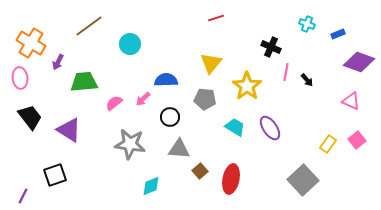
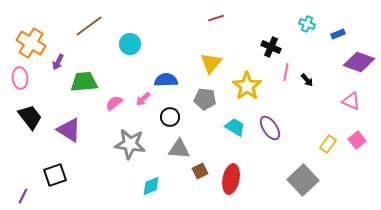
brown square: rotated 14 degrees clockwise
